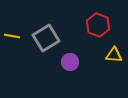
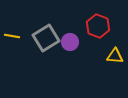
red hexagon: moved 1 px down
yellow triangle: moved 1 px right, 1 px down
purple circle: moved 20 px up
